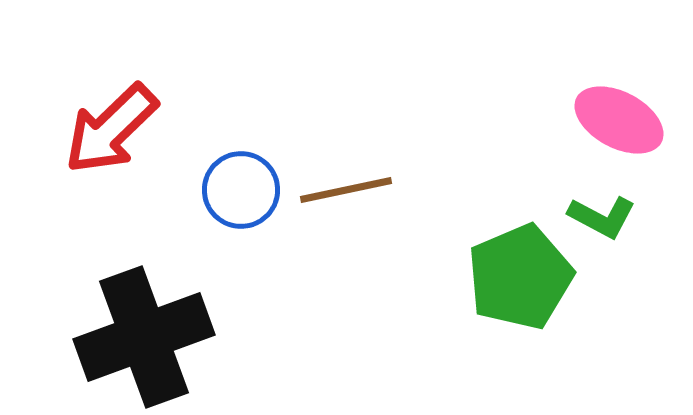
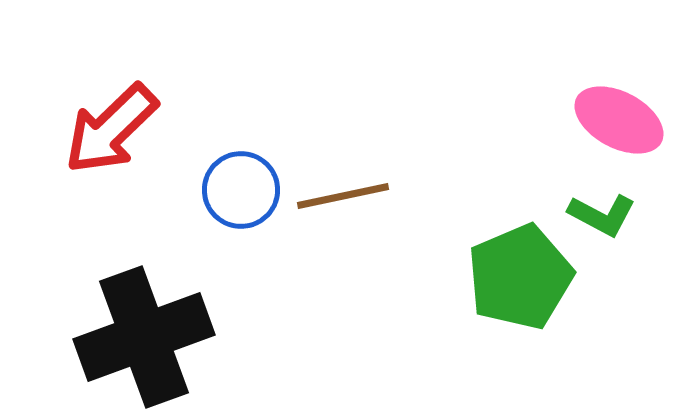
brown line: moved 3 px left, 6 px down
green L-shape: moved 2 px up
